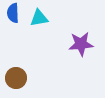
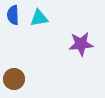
blue semicircle: moved 2 px down
brown circle: moved 2 px left, 1 px down
